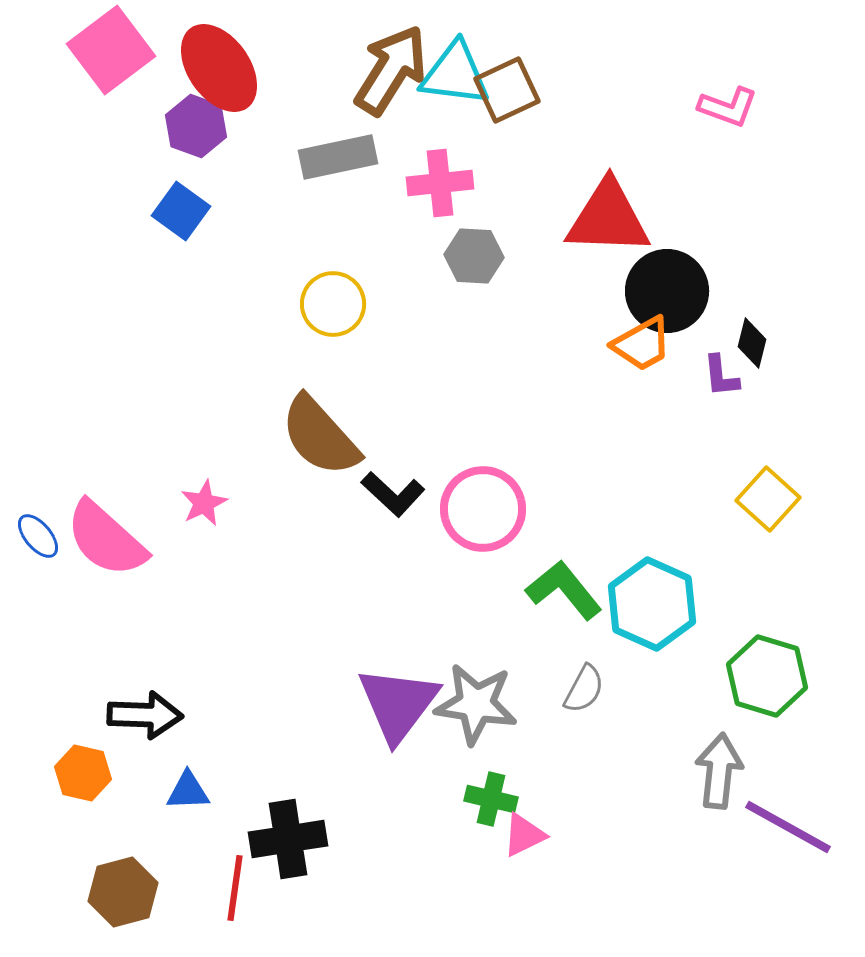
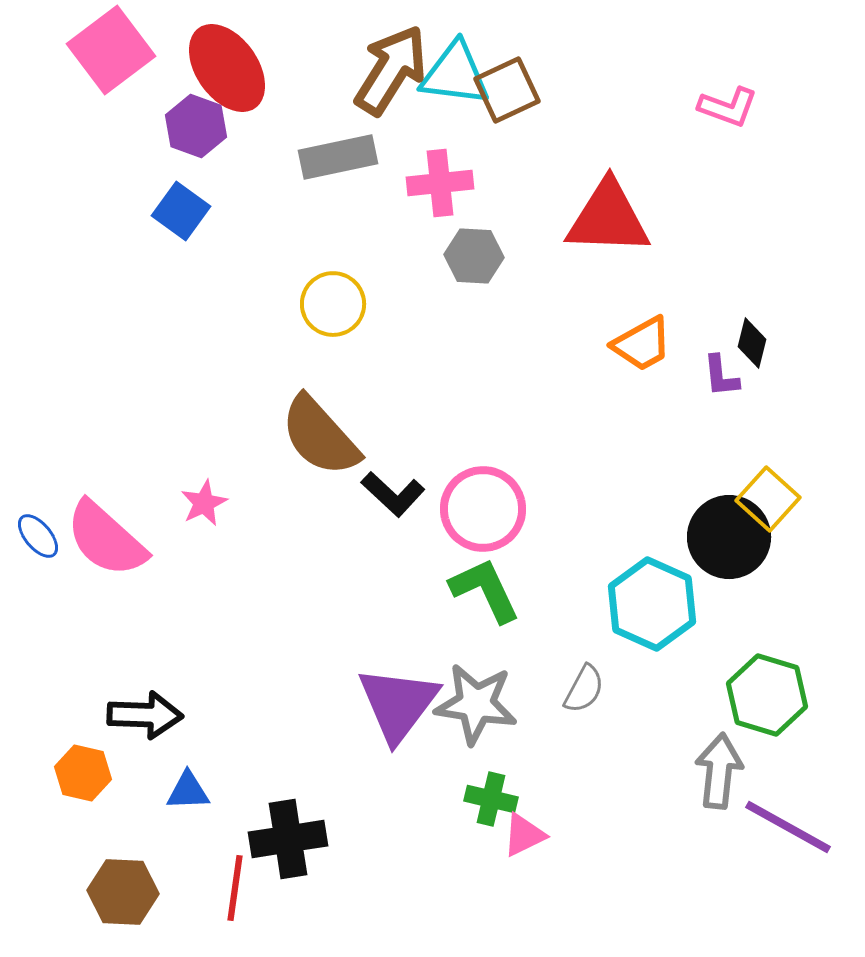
red ellipse: moved 8 px right
black circle: moved 62 px right, 246 px down
green L-shape: moved 79 px left; rotated 14 degrees clockwise
green hexagon: moved 19 px down
brown hexagon: rotated 18 degrees clockwise
